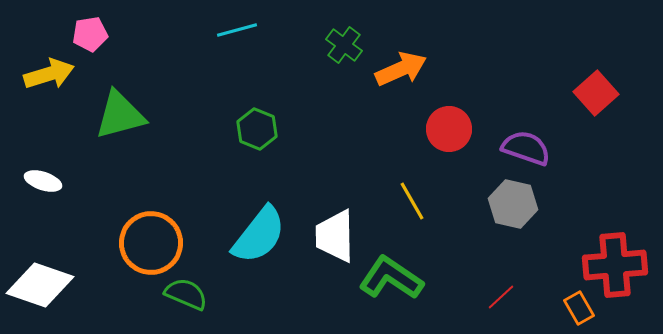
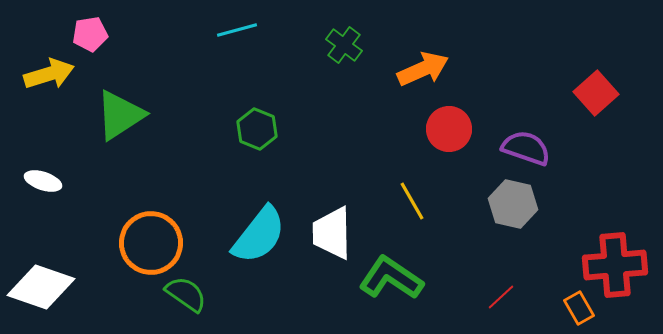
orange arrow: moved 22 px right
green triangle: rotated 18 degrees counterclockwise
white trapezoid: moved 3 px left, 3 px up
white diamond: moved 1 px right, 2 px down
green semicircle: rotated 12 degrees clockwise
